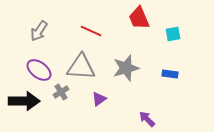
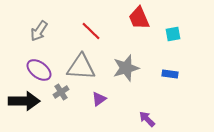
red line: rotated 20 degrees clockwise
